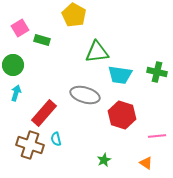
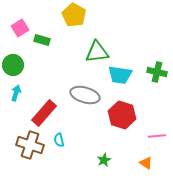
cyan semicircle: moved 3 px right, 1 px down
